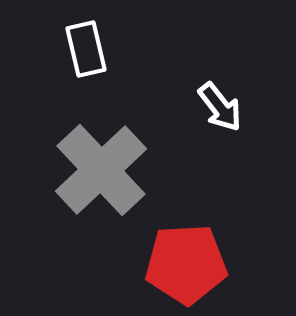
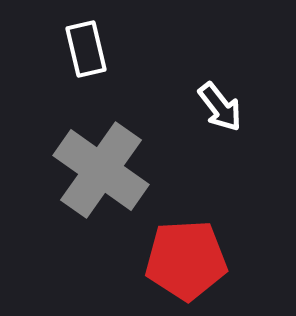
gray cross: rotated 12 degrees counterclockwise
red pentagon: moved 4 px up
